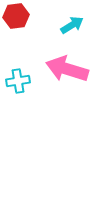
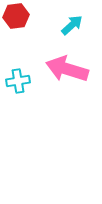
cyan arrow: rotated 10 degrees counterclockwise
